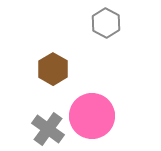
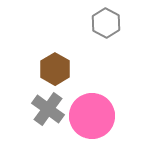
brown hexagon: moved 2 px right
gray cross: moved 20 px up
